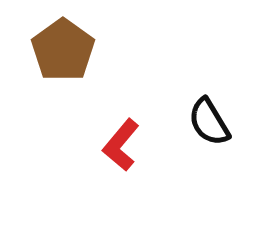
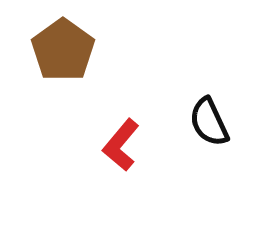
black semicircle: rotated 6 degrees clockwise
